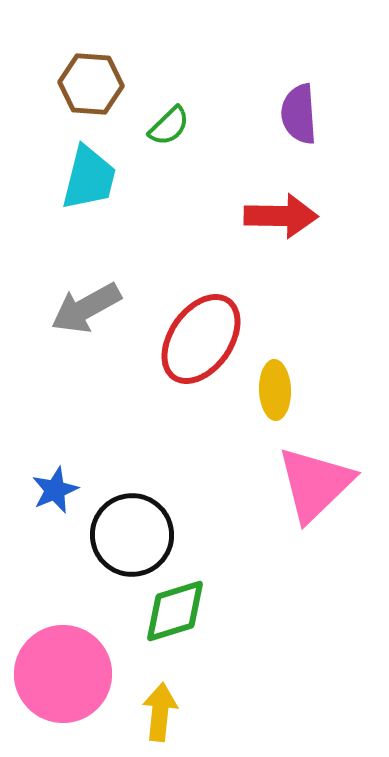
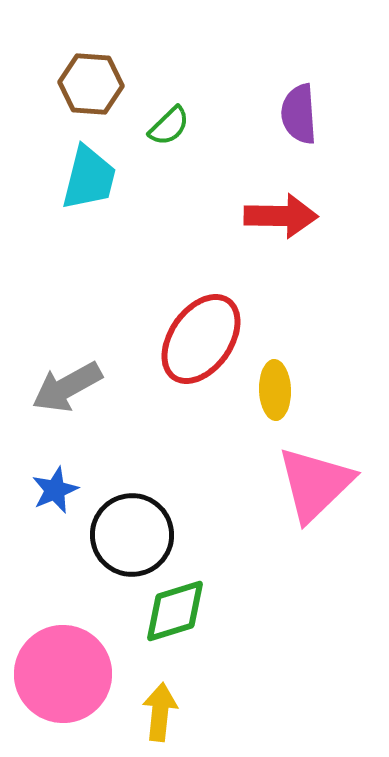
gray arrow: moved 19 px left, 79 px down
